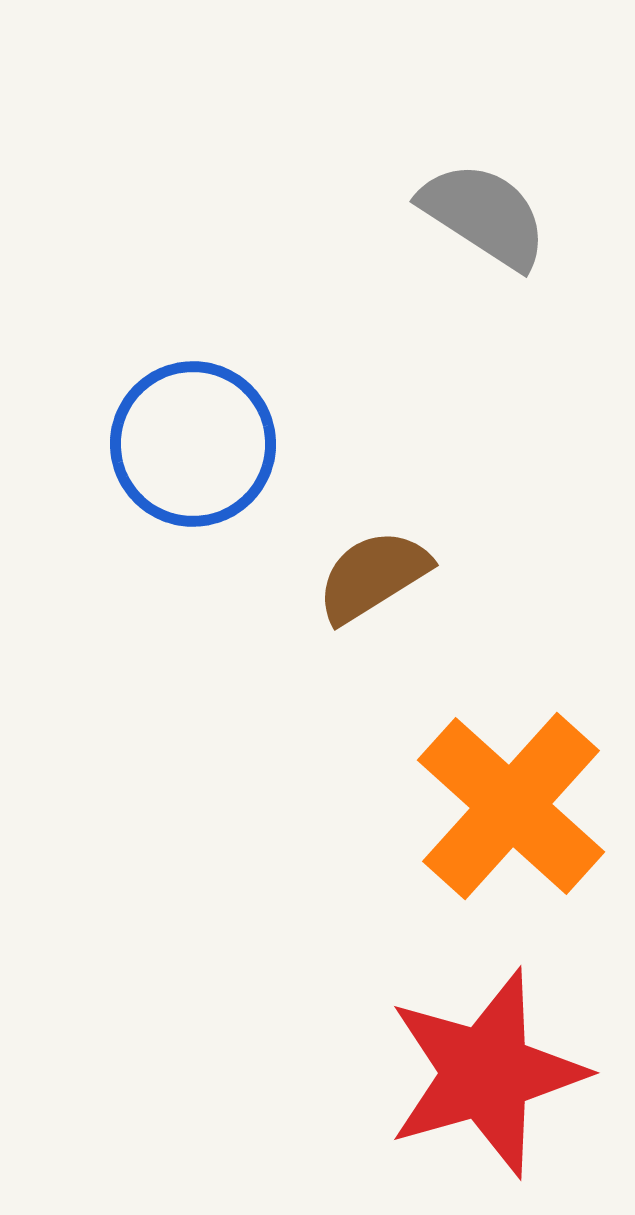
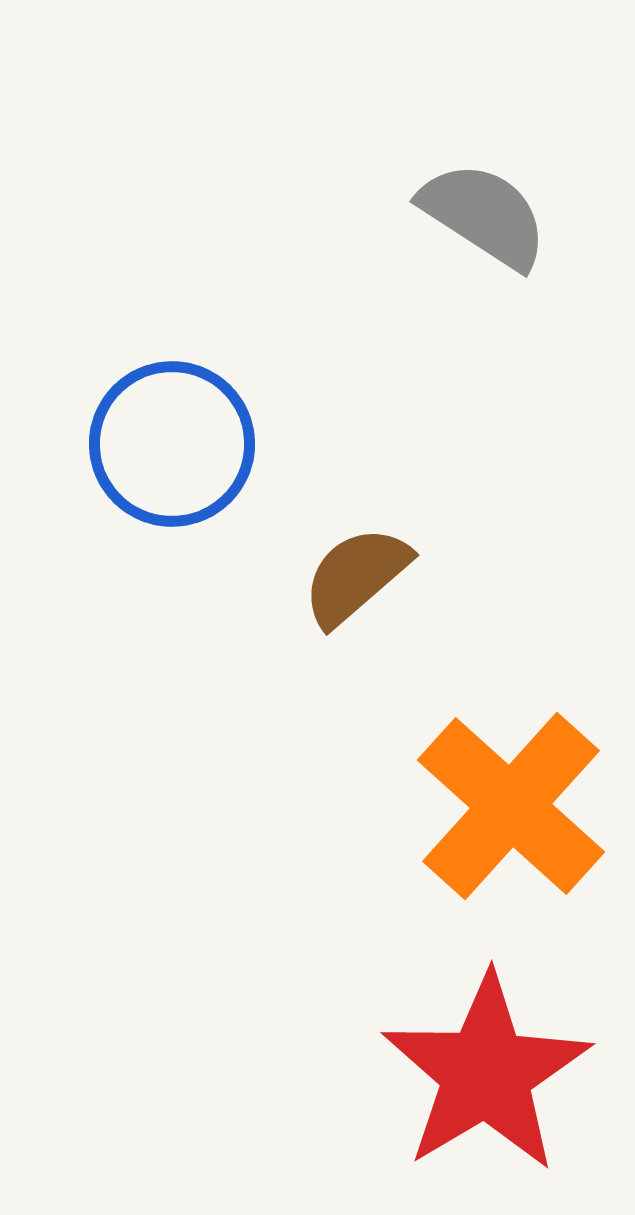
blue circle: moved 21 px left
brown semicircle: moved 17 px left; rotated 9 degrees counterclockwise
red star: rotated 15 degrees counterclockwise
